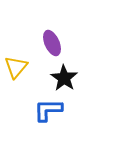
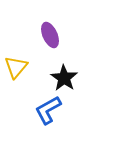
purple ellipse: moved 2 px left, 8 px up
blue L-shape: rotated 28 degrees counterclockwise
